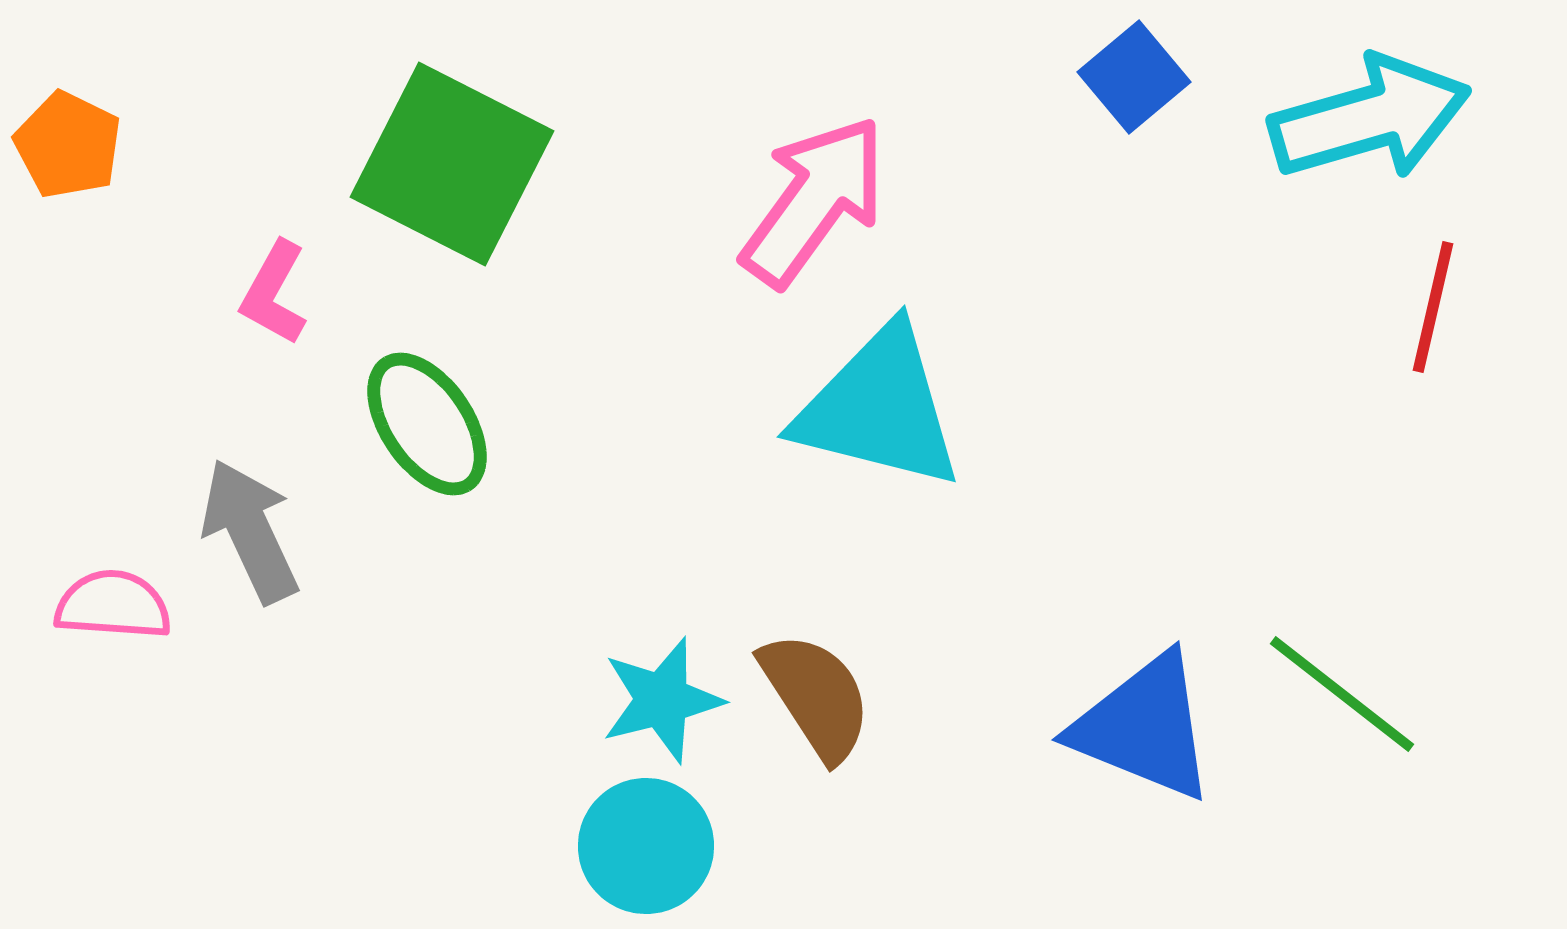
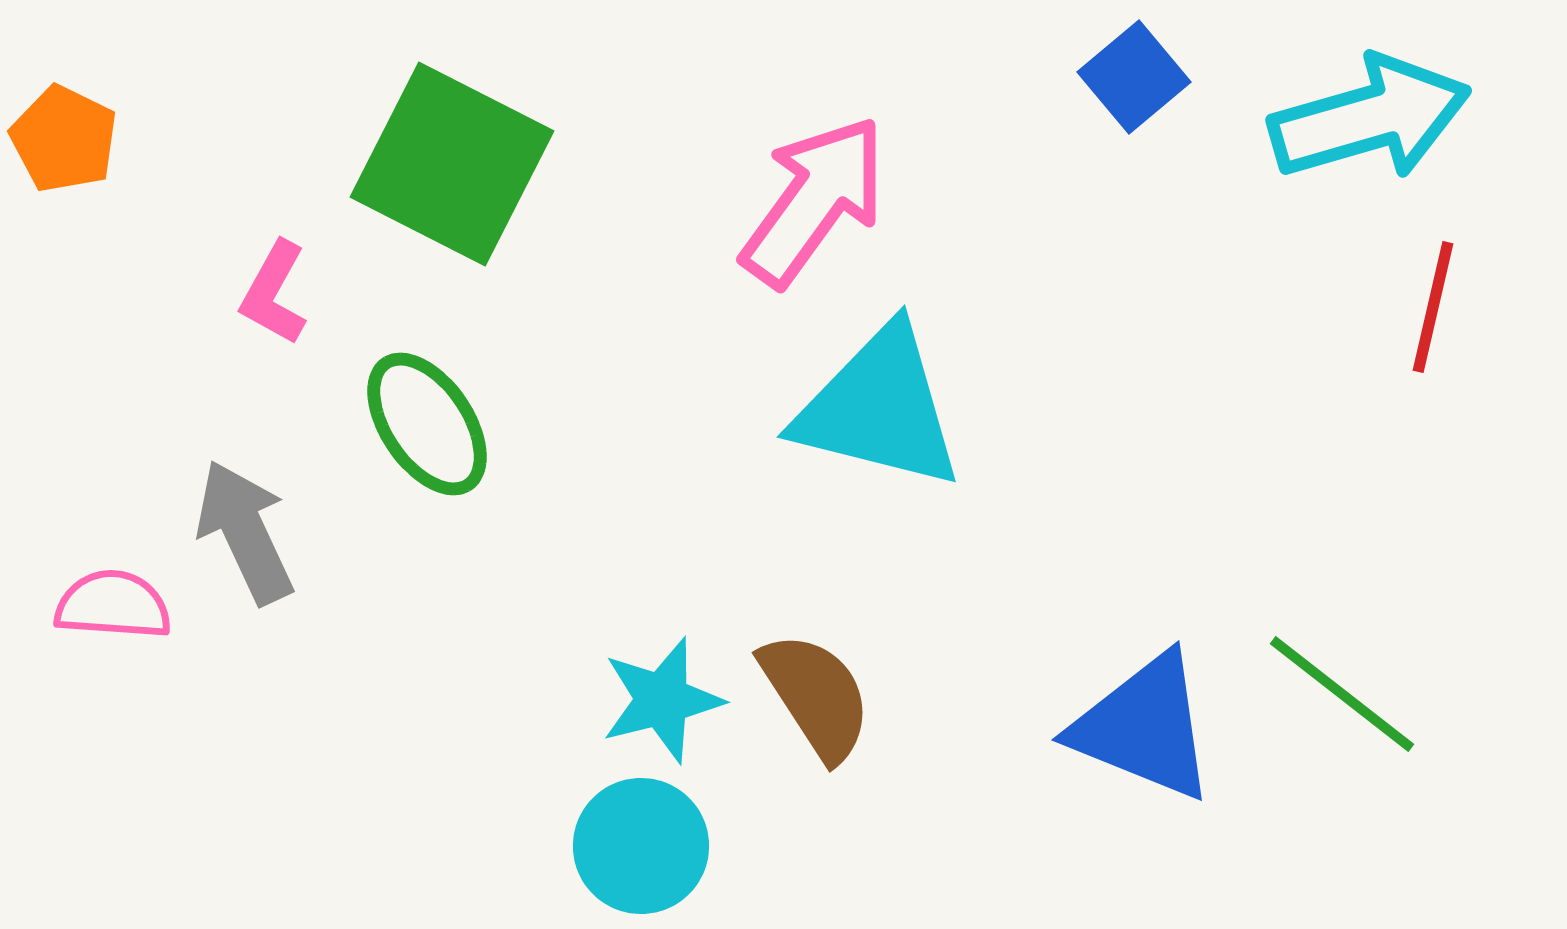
orange pentagon: moved 4 px left, 6 px up
gray arrow: moved 5 px left, 1 px down
cyan circle: moved 5 px left
